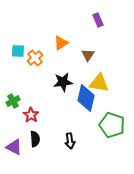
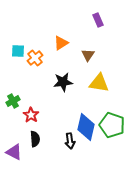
blue diamond: moved 29 px down
purple triangle: moved 5 px down
